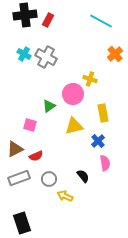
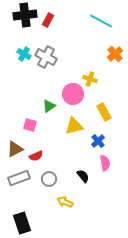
yellow rectangle: moved 1 px right, 1 px up; rotated 18 degrees counterclockwise
yellow arrow: moved 6 px down
